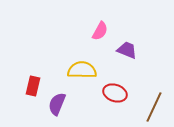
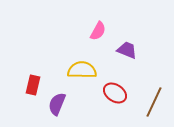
pink semicircle: moved 2 px left
red rectangle: moved 1 px up
red ellipse: rotated 15 degrees clockwise
brown line: moved 5 px up
